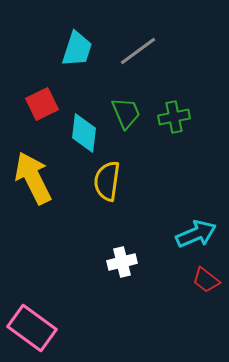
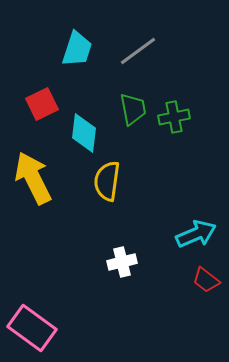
green trapezoid: moved 7 px right, 4 px up; rotated 12 degrees clockwise
